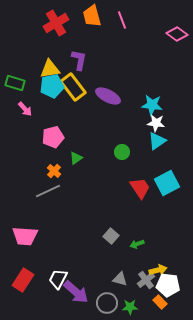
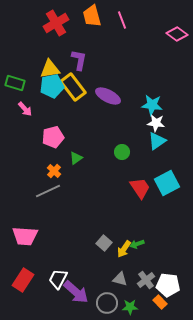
gray square: moved 7 px left, 7 px down
yellow arrow: moved 34 px left, 21 px up; rotated 138 degrees clockwise
